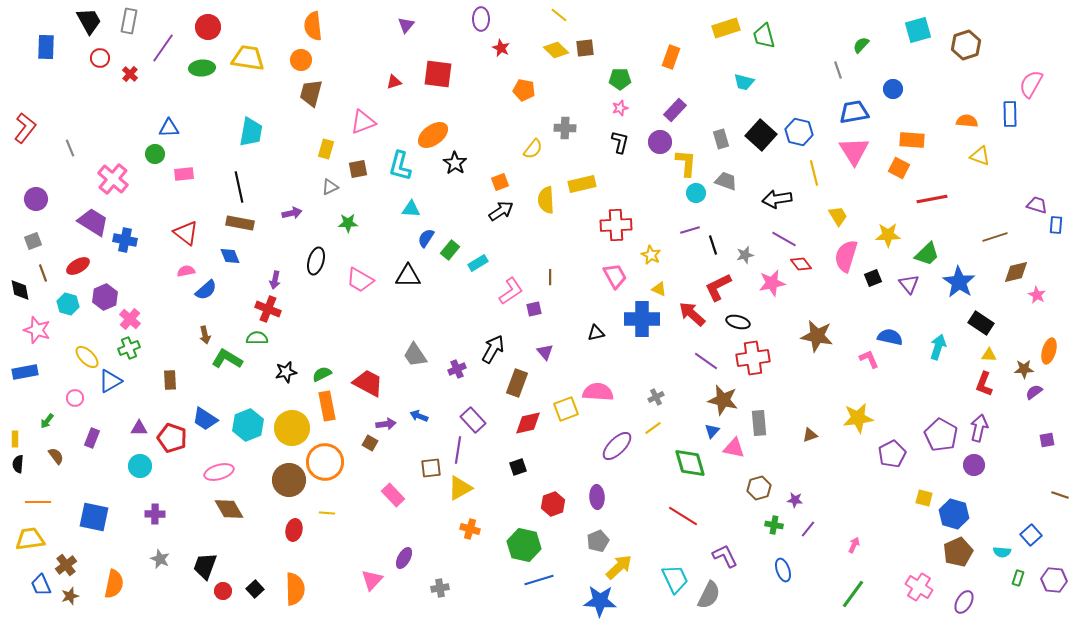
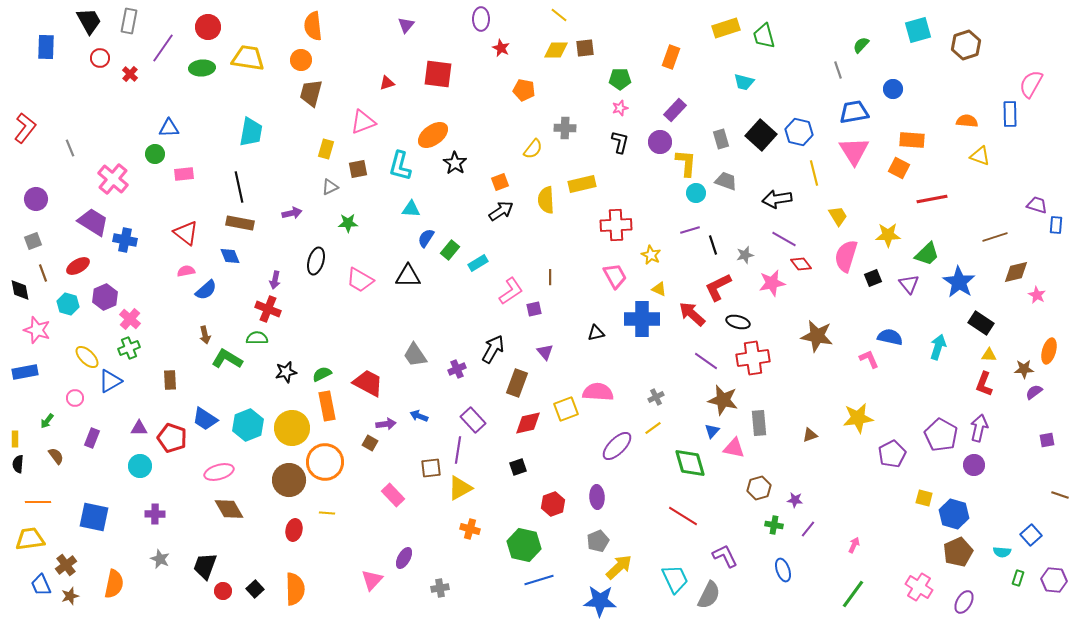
yellow diamond at (556, 50): rotated 45 degrees counterclockwise
red triangle at (394, 82): moved 7 px left, 1 px down
